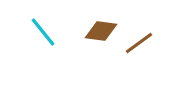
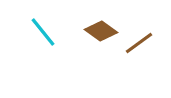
brown diamond: rotated 28 degrees clockwise
